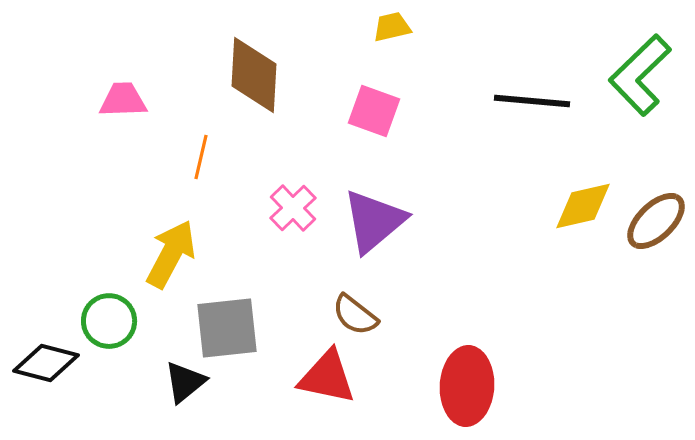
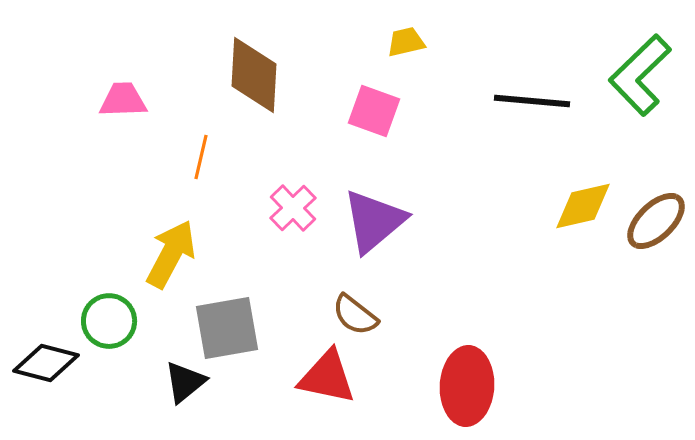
yellow trapezoid: moved 14 px right, 15 px down
gray square: rotated 4 degrees counterclockwise
